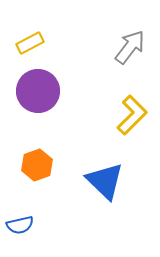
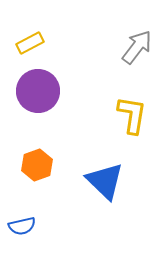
gray arrow: moved 7 px right
yellow L-shape: rotated 36 degrees counterclockwise
blue semicircle: moved 2 px right, 1 px down
